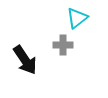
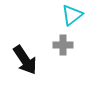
cyan triangle: moved 5 px left, 3 px up
